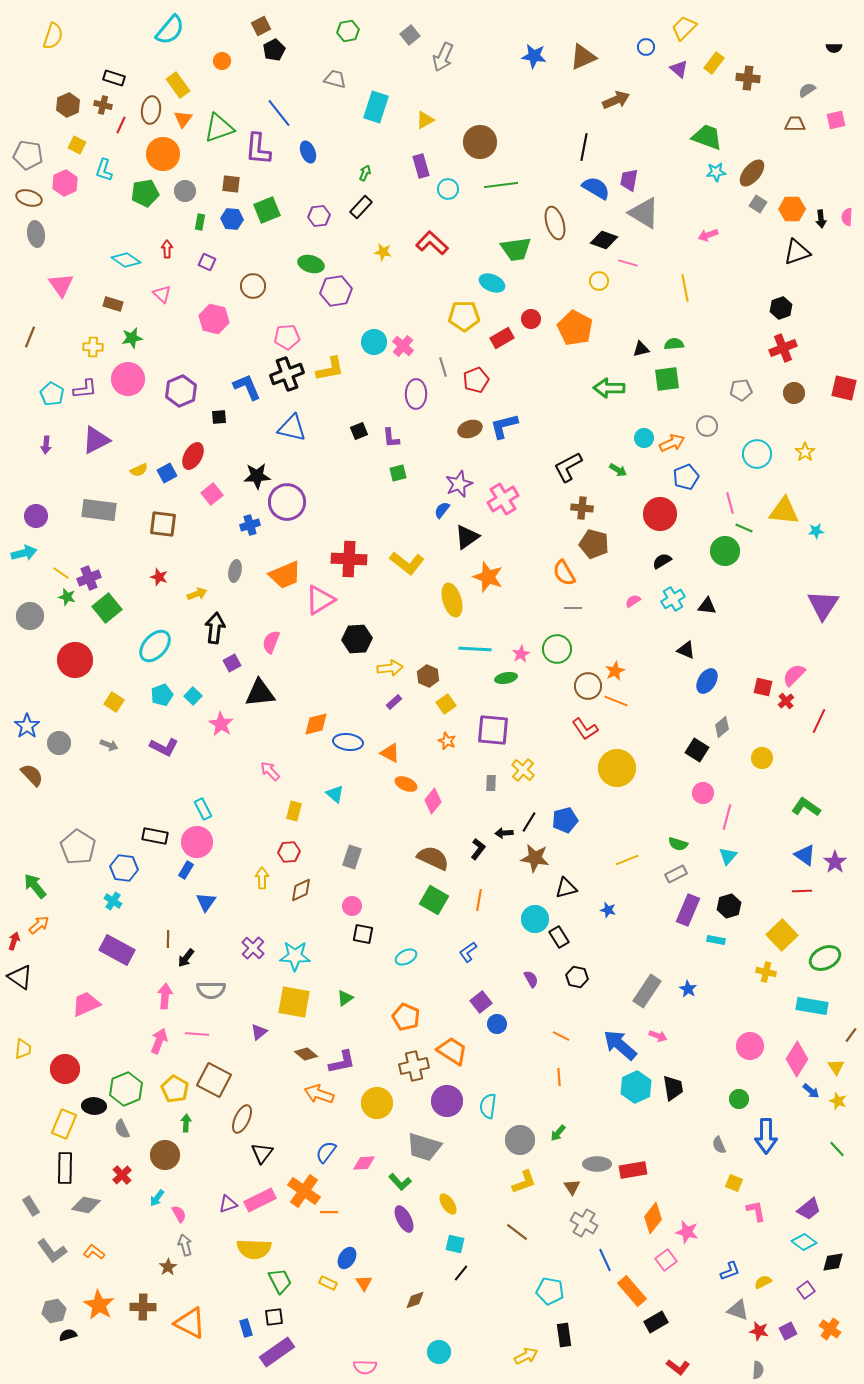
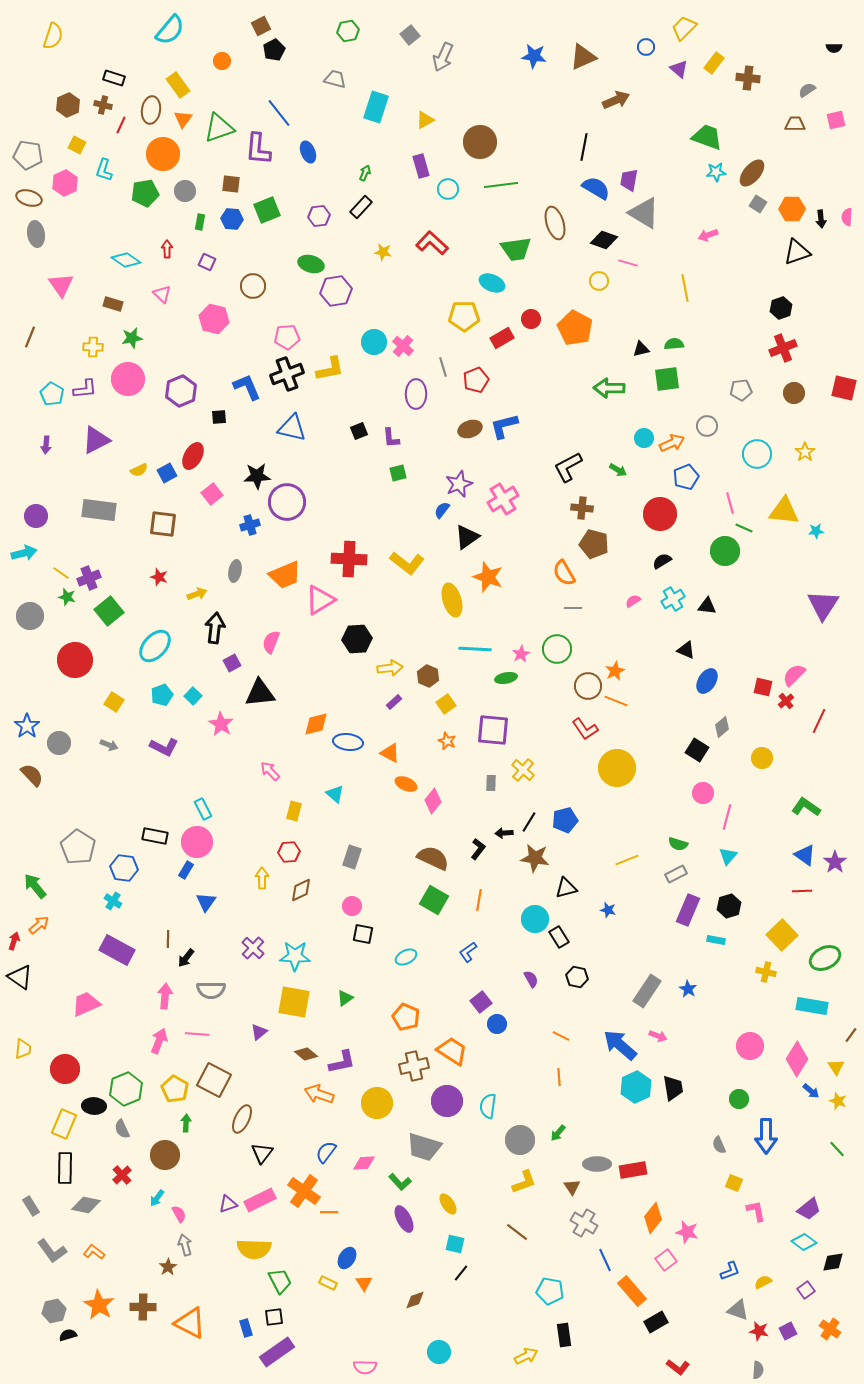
green square at (107, 608): moved 2 px right, 3 px down
